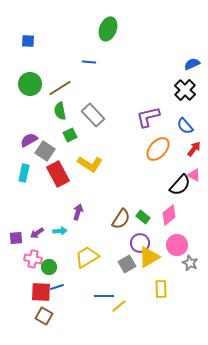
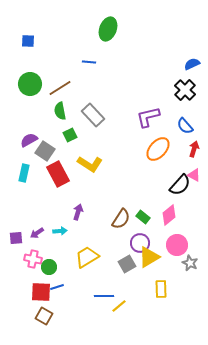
red arrow at (194, 149): rotated 21 degrees counterclockwise
